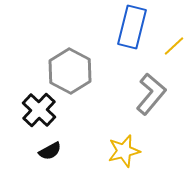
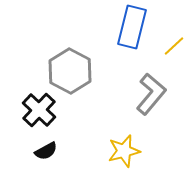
black semicircle: moved 4 px left
